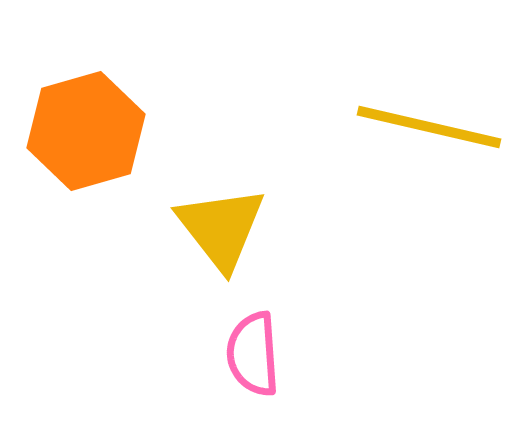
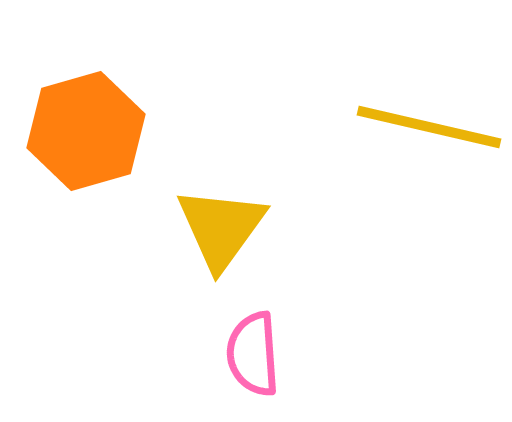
yellow triangle: rotated 14 degrees clockwise
